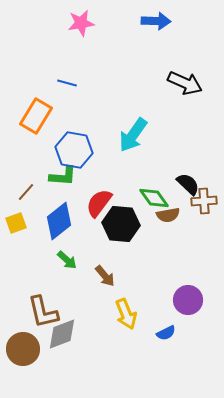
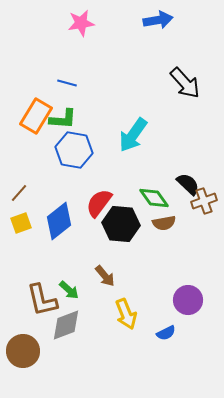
blue arrow: moved 2 px right, 1 px up; rotated 12 degrees counterclockwise
black arrow: rotated 24 degrees clockwise
green L-shape: moved 57 px up
brown line: moved 7 px left, 1 px down
brown cross: rotated 15 degrees counterclockwise
brown semicircle: moved 4 px left, 8 px down
yellow square: moved 5 px right
green arrow: moved 2 px right, 30 px down
brown L-shape: moved 1 px left, 12 px up
gray diamond: moved 4 px right, 9 px up
brown circle: moved 2 px down
